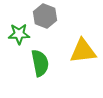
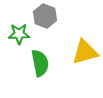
yellow triangle: moved 2 px right, 1 px down; rotated 8 degrees counterclockwise
